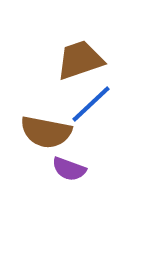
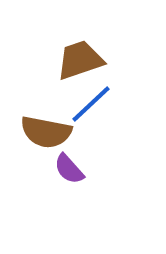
purple semicircle: rotated 28 degrees clockwise
